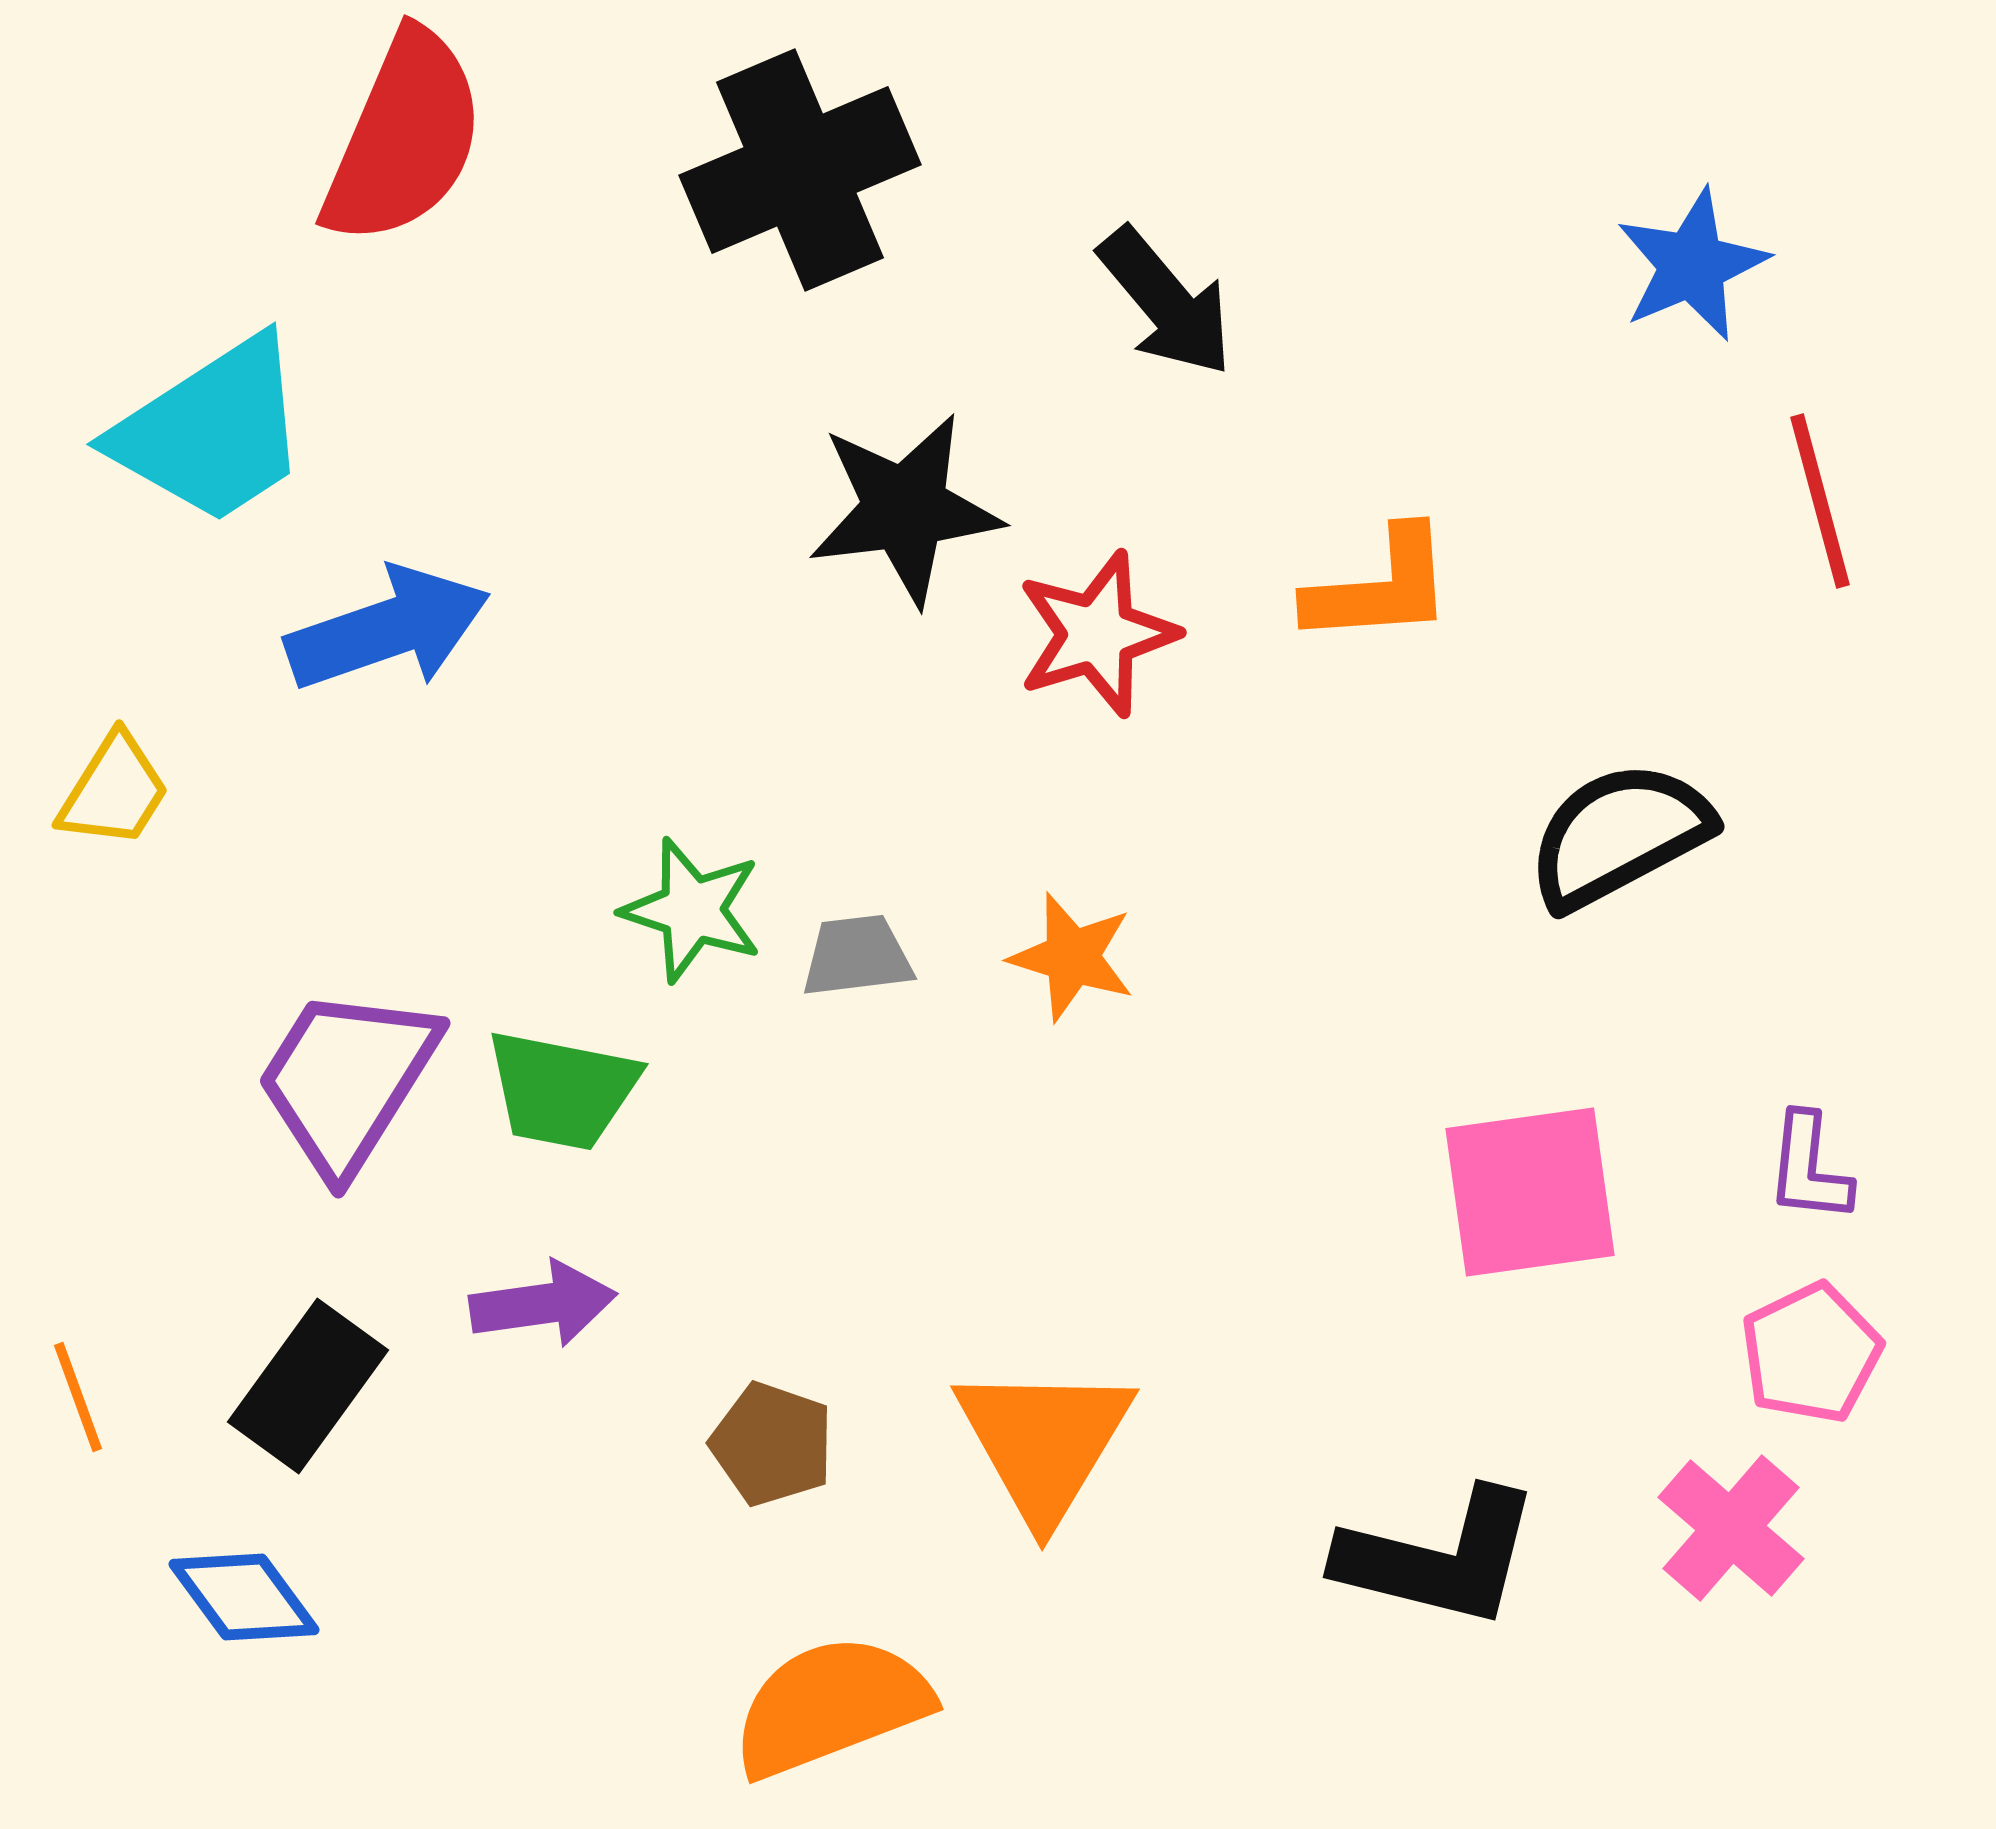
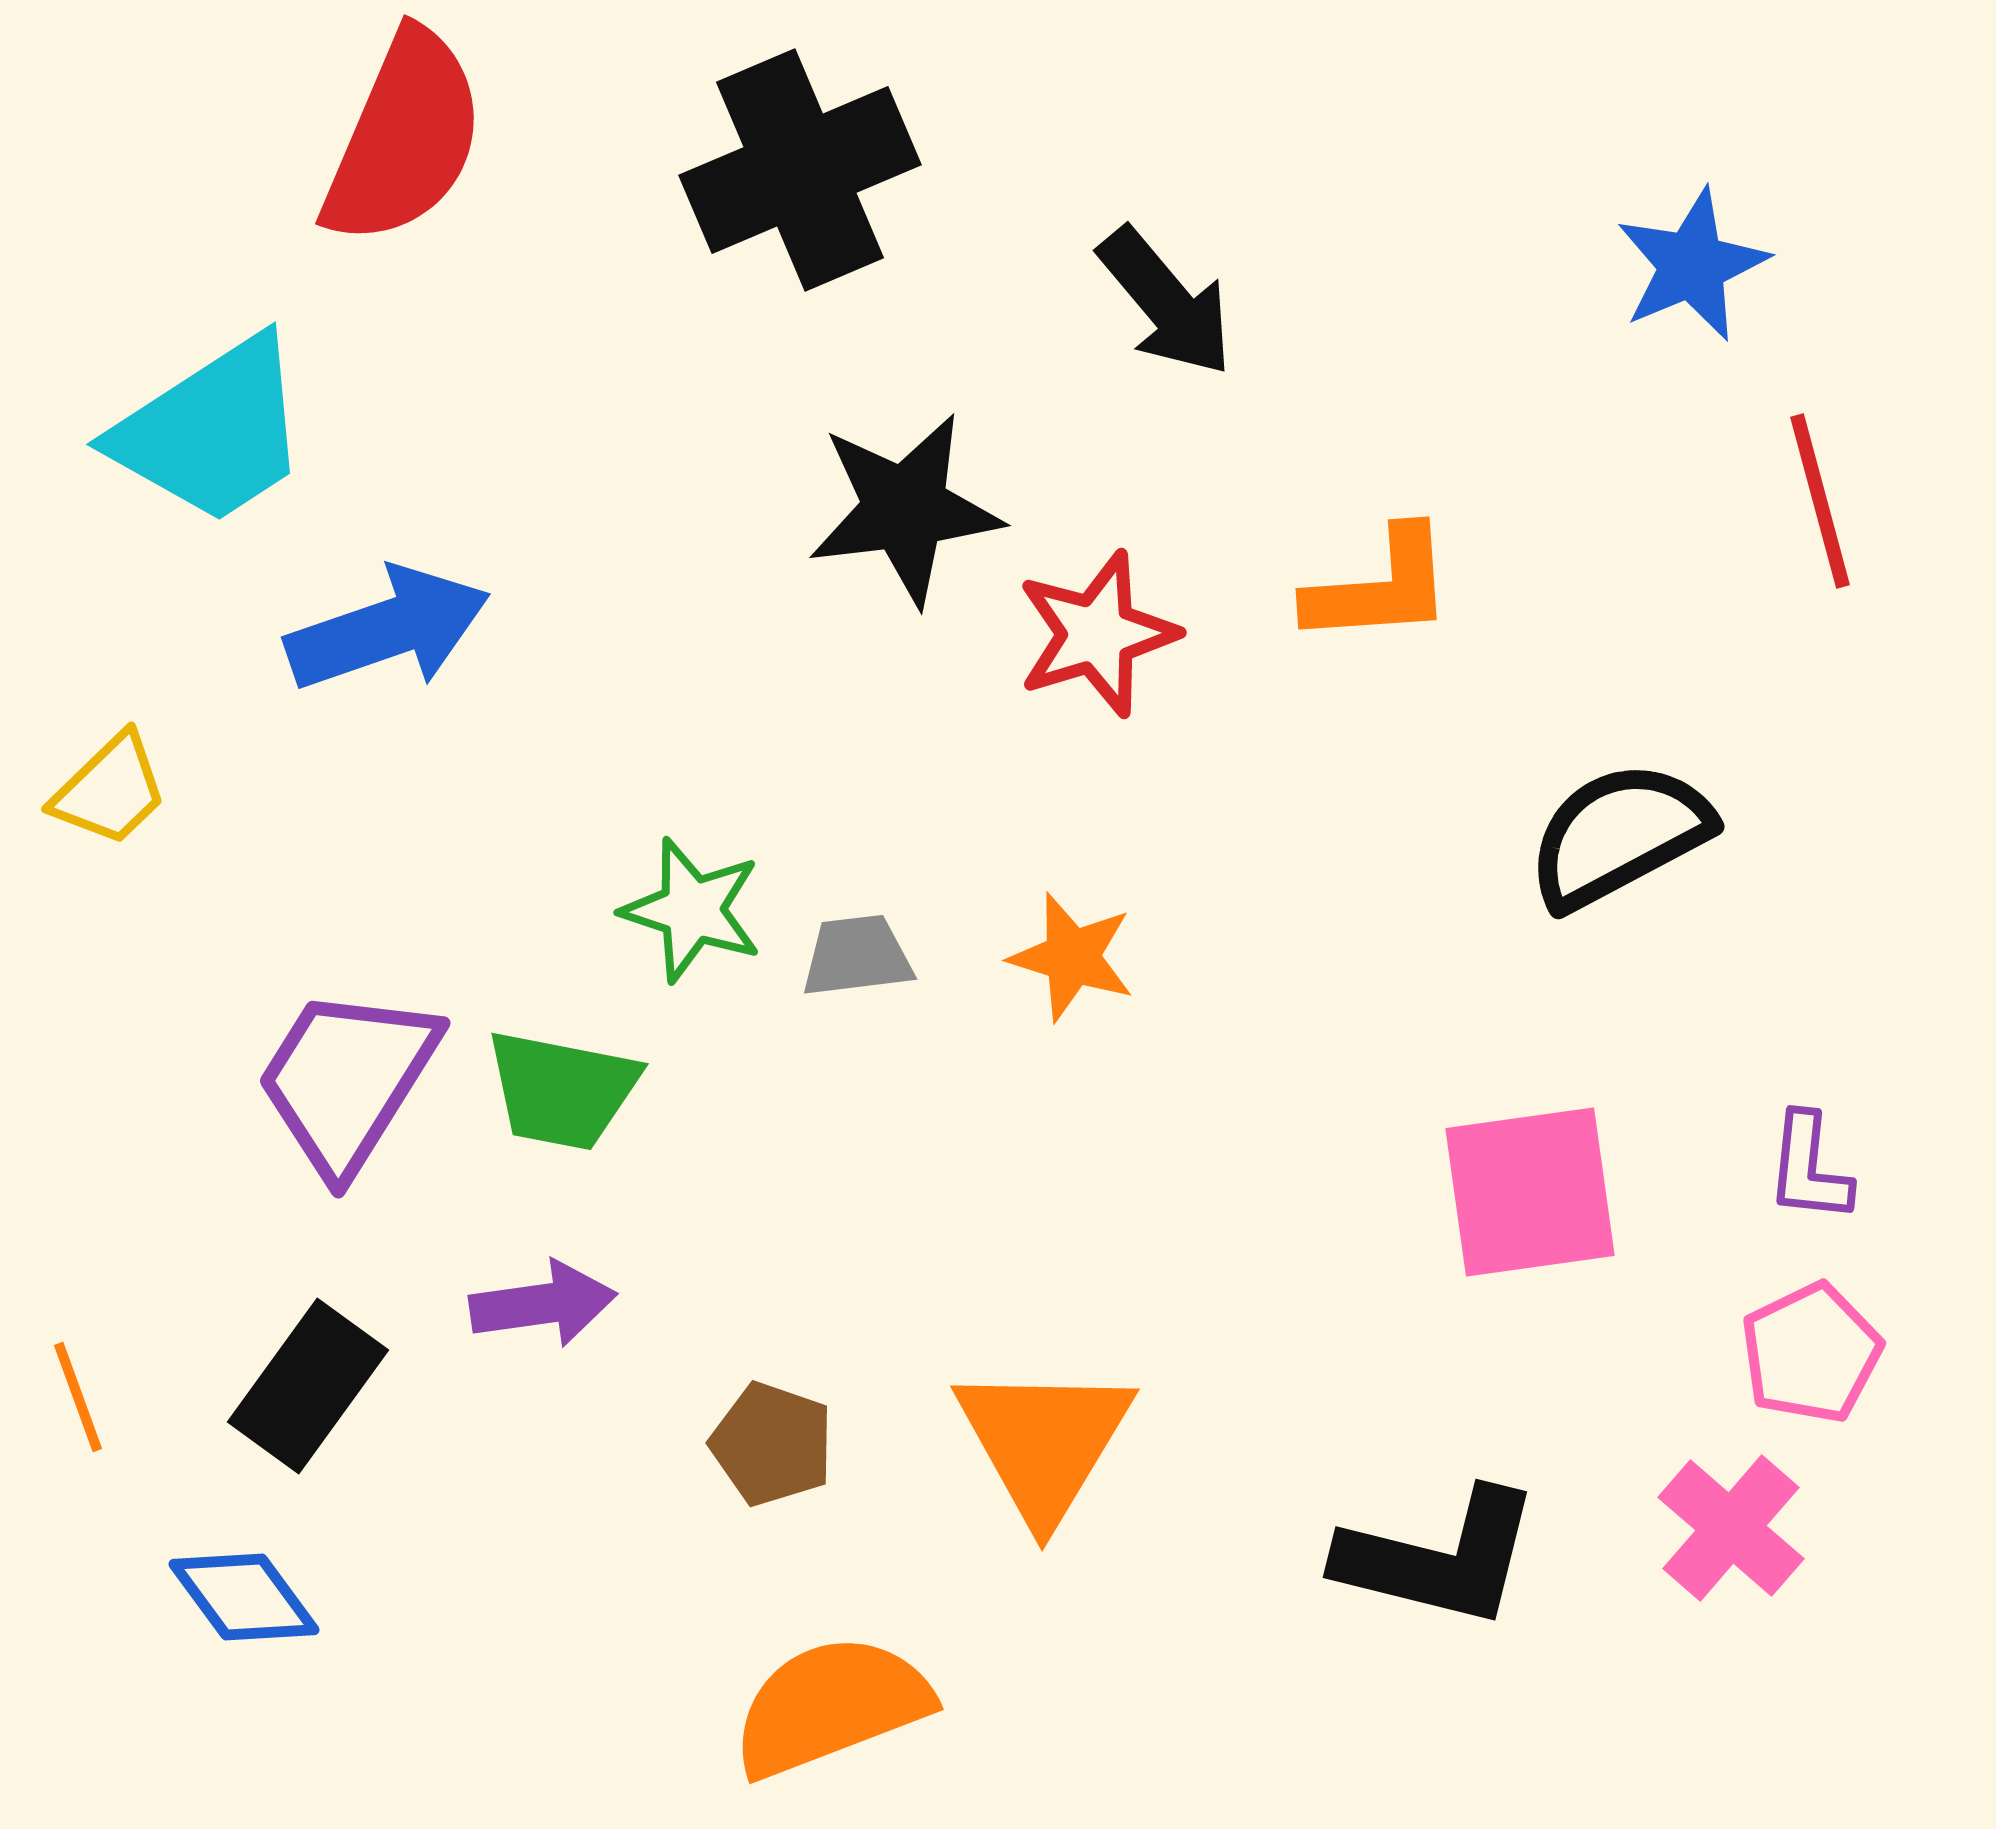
yellow trapezoid: moved 4 px left, 1 px up; rotated 14 degrees clockwise
